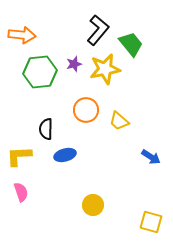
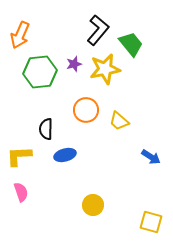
orange arrow: moved 2 px left; rotated 108 degrees clockwise
